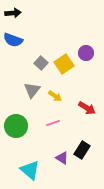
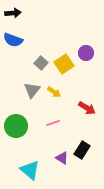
yellow arrow: moved 1 px left, 4 px up
